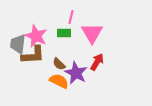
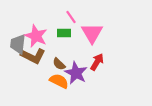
pink line: rotated 48 degrees counterclockwise
brown L-shape: moved 1 px down; rotated 30 degrees clockwise
